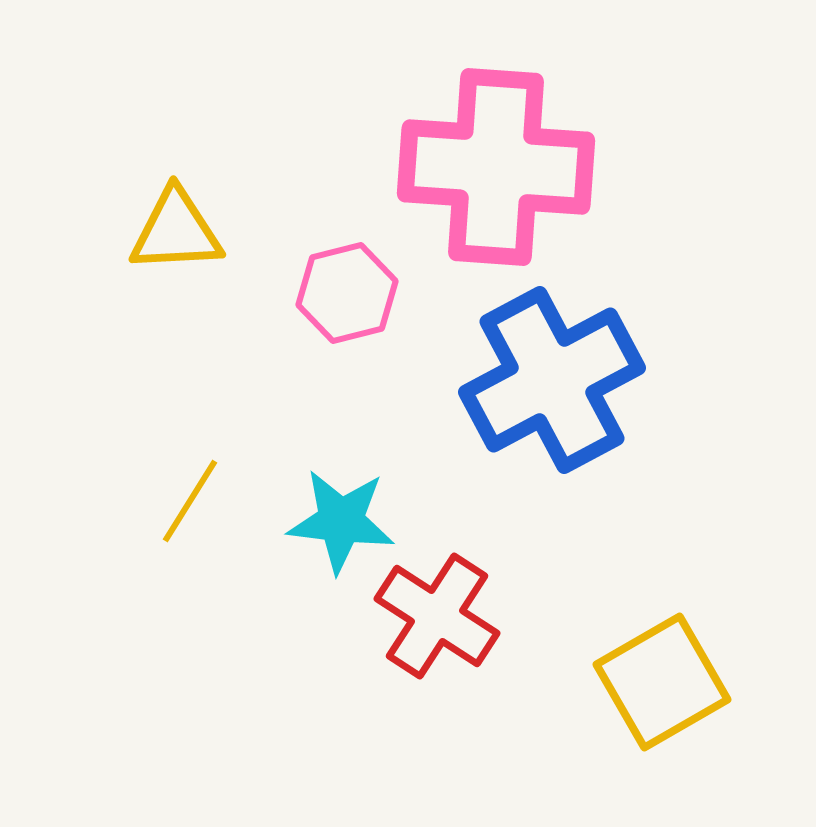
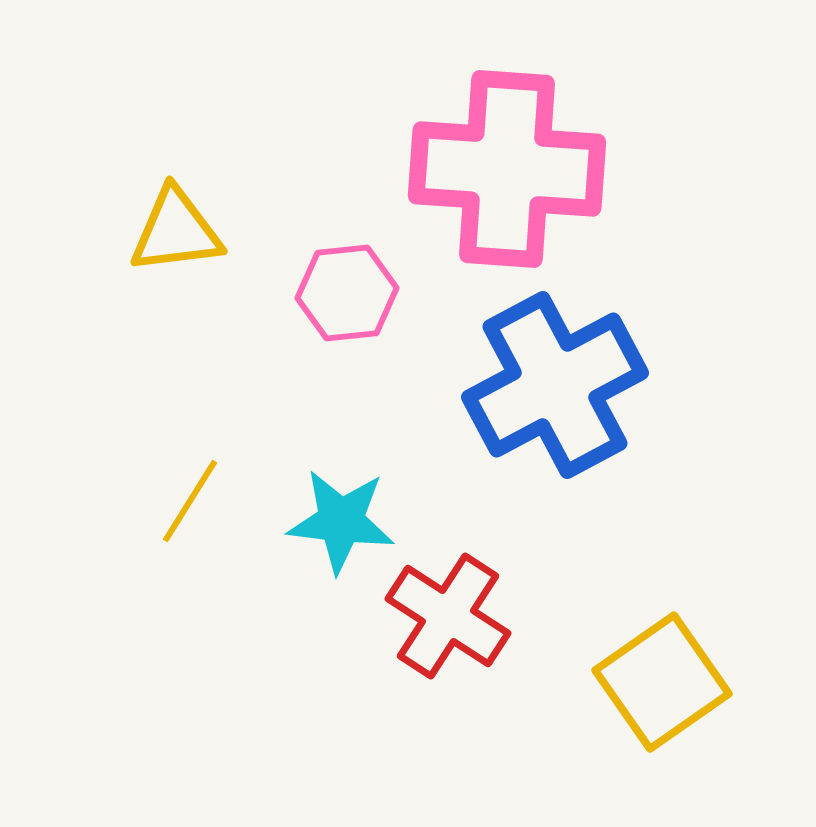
pink cross: moved 11 px right, 2 px down
yellow triangle: rotated 4 degrees counterclockwise
pink hexagon: rotated 8 degrees clockwise
blue cross: moved 3 px right, 5 px down
red cross: moved 11 px right
yellow square: rotated 5 degrees counterclockwise
